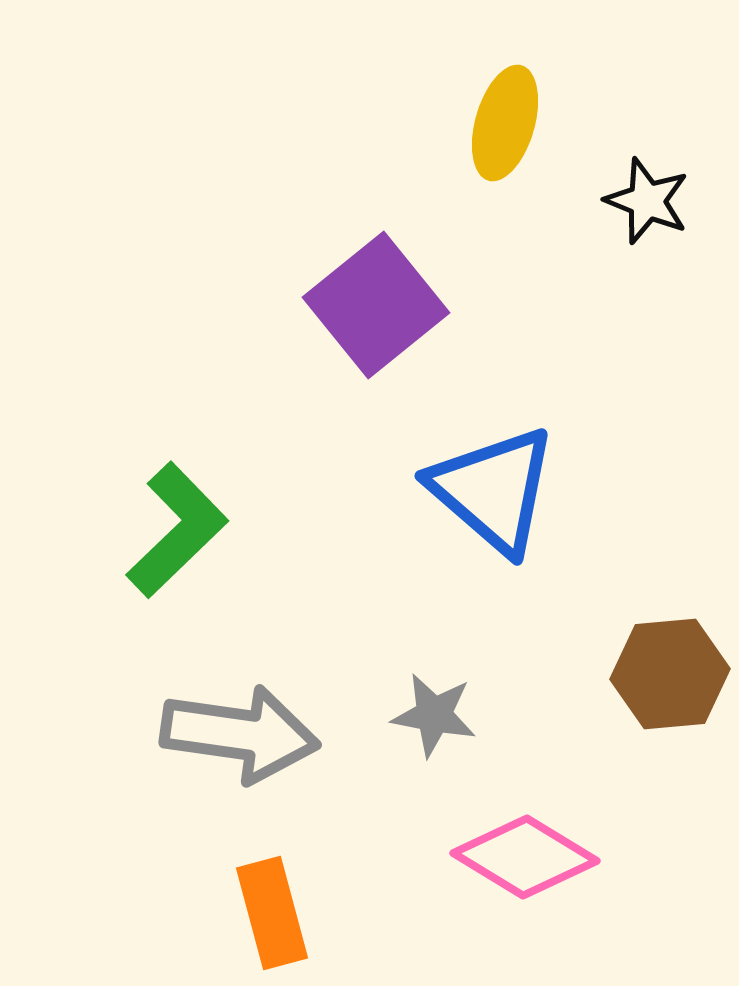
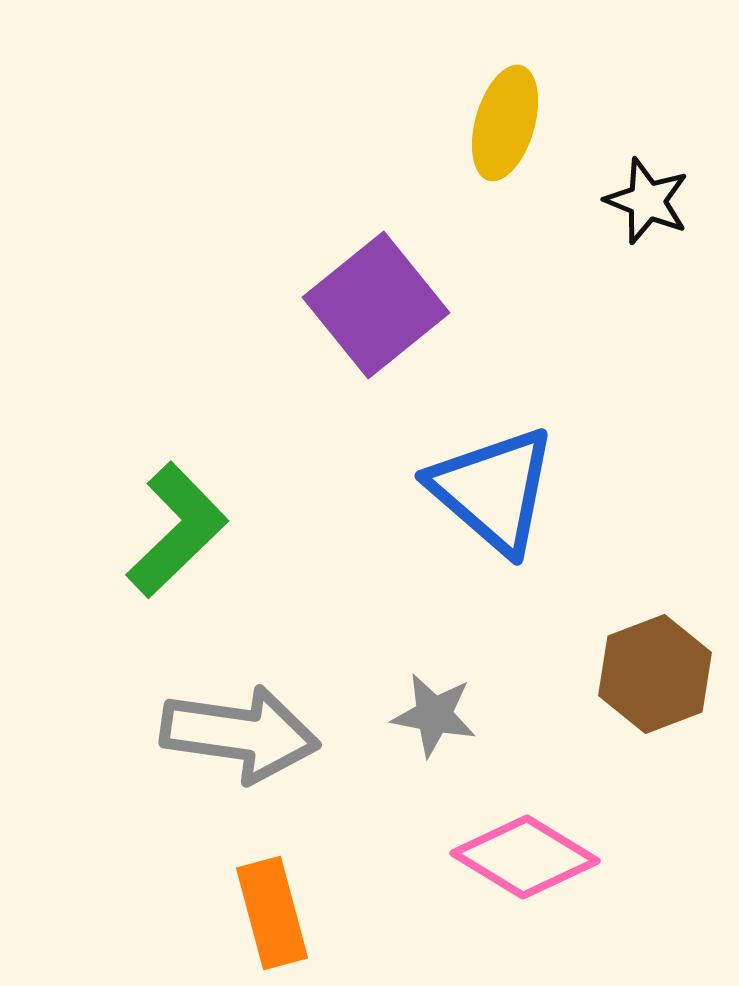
brown hexagon: moved 15 px left; rotated 16 degrees counterclockwise
